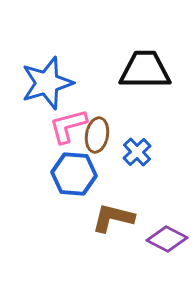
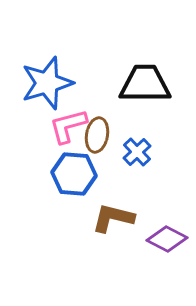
black trapezoid: moved 14 px down
